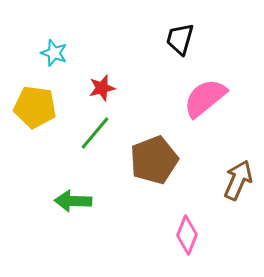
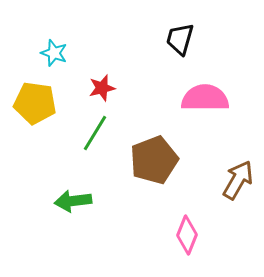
pink semicircle: rotated 39 degrees clockwise
yellow pentagon: moved 4 px up
green line: rotated 9 degrees counterclockwise
brown arrow: rotated 6 degrees clockwise
green arrow: rotated 9 degrees counterclockwise
